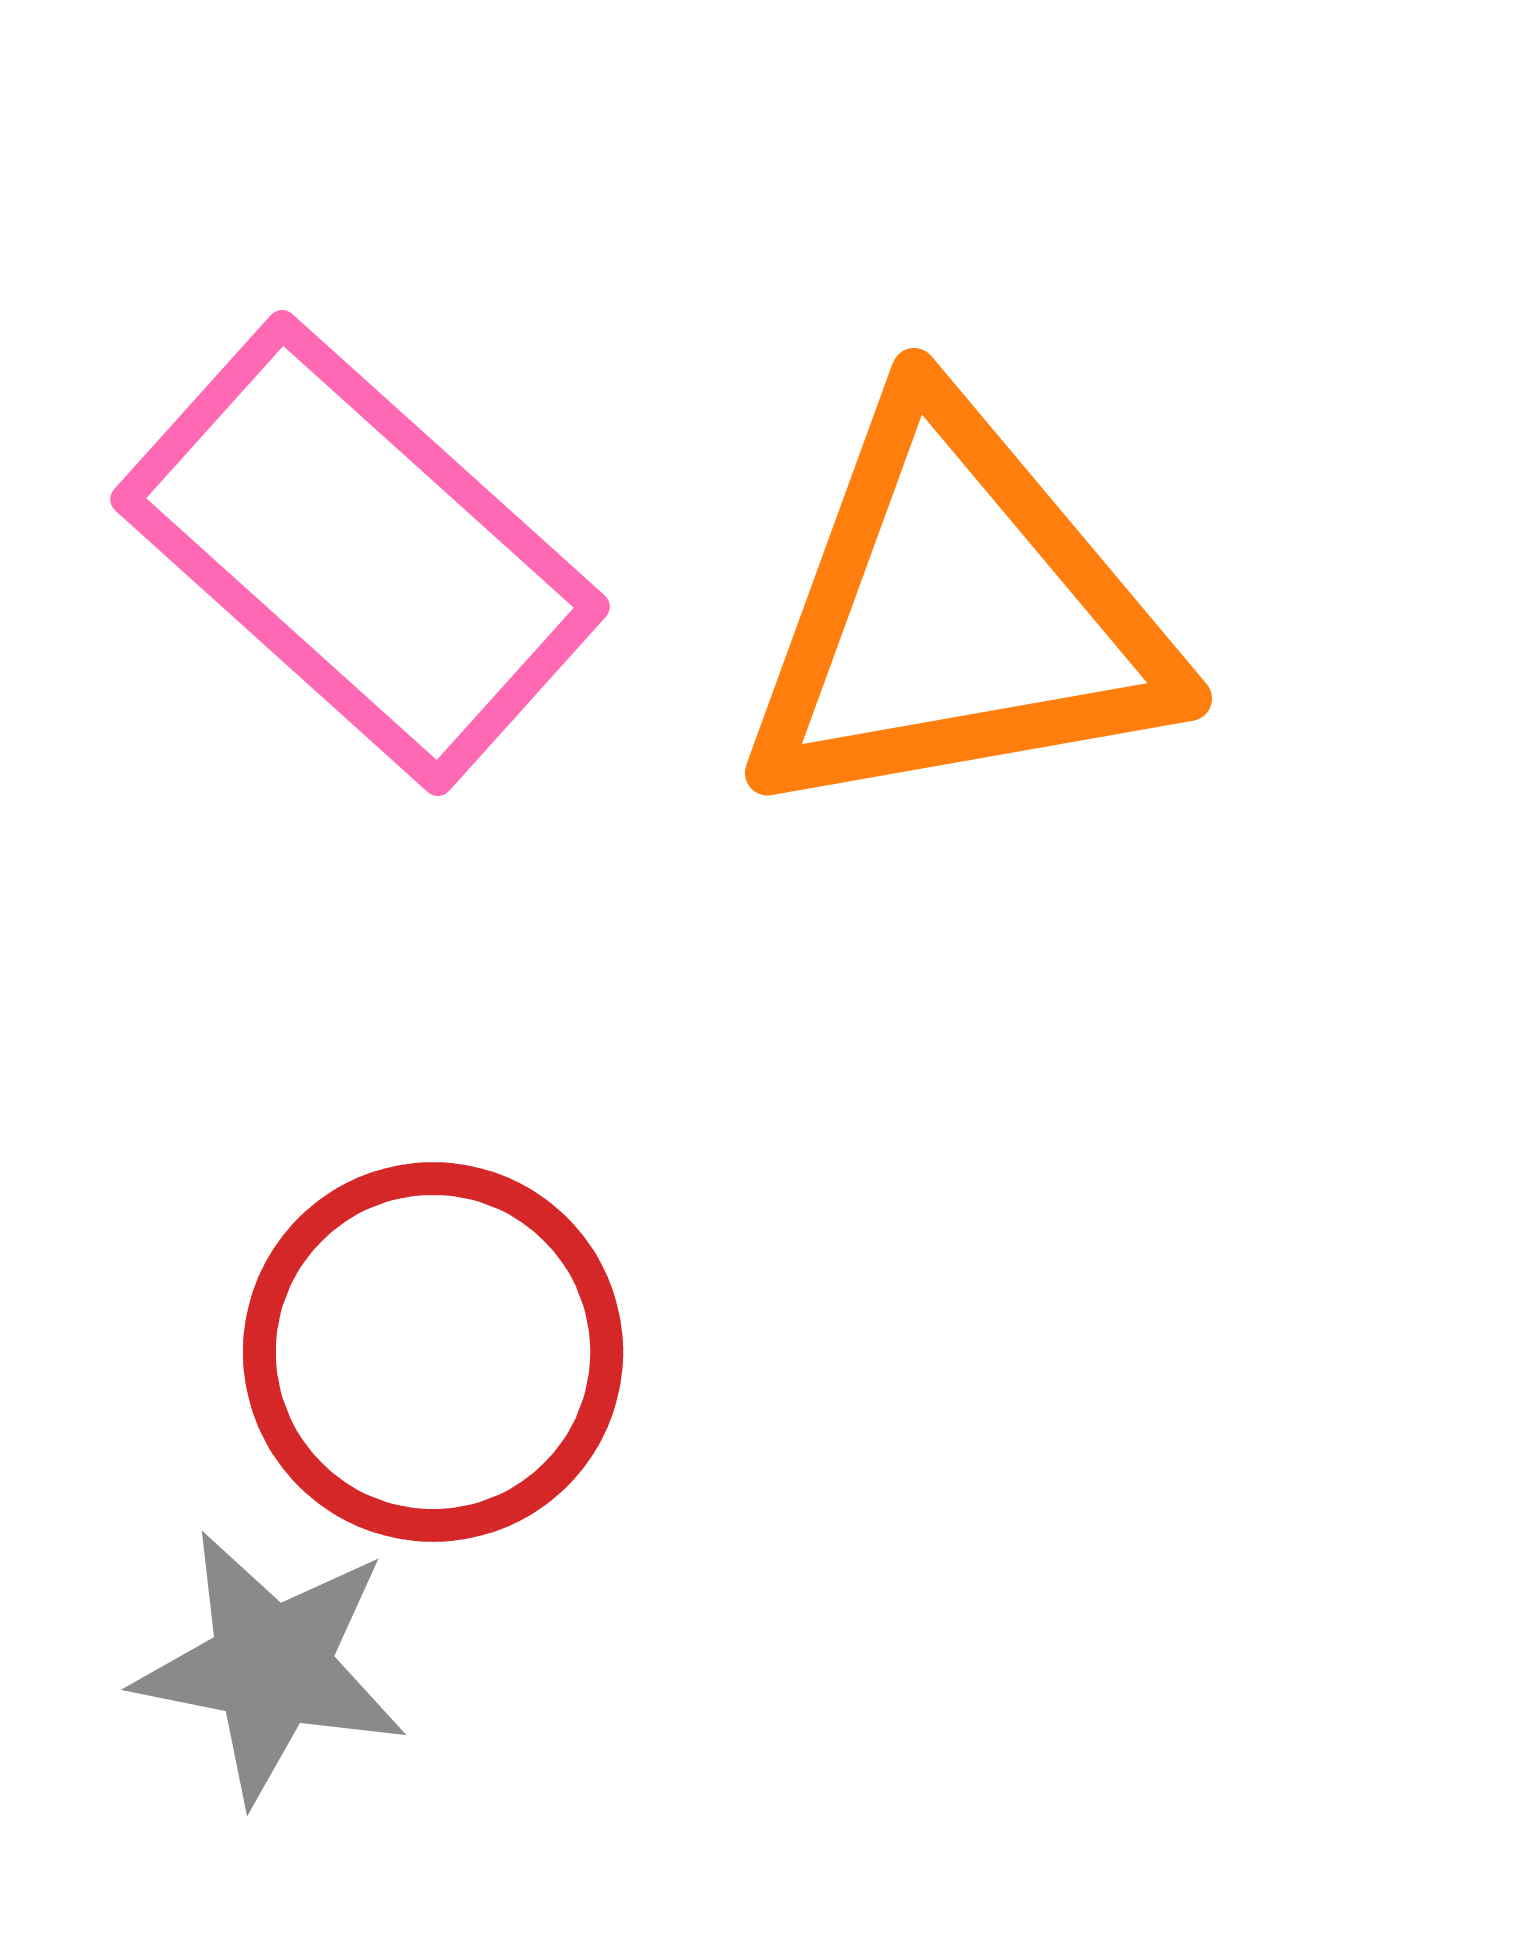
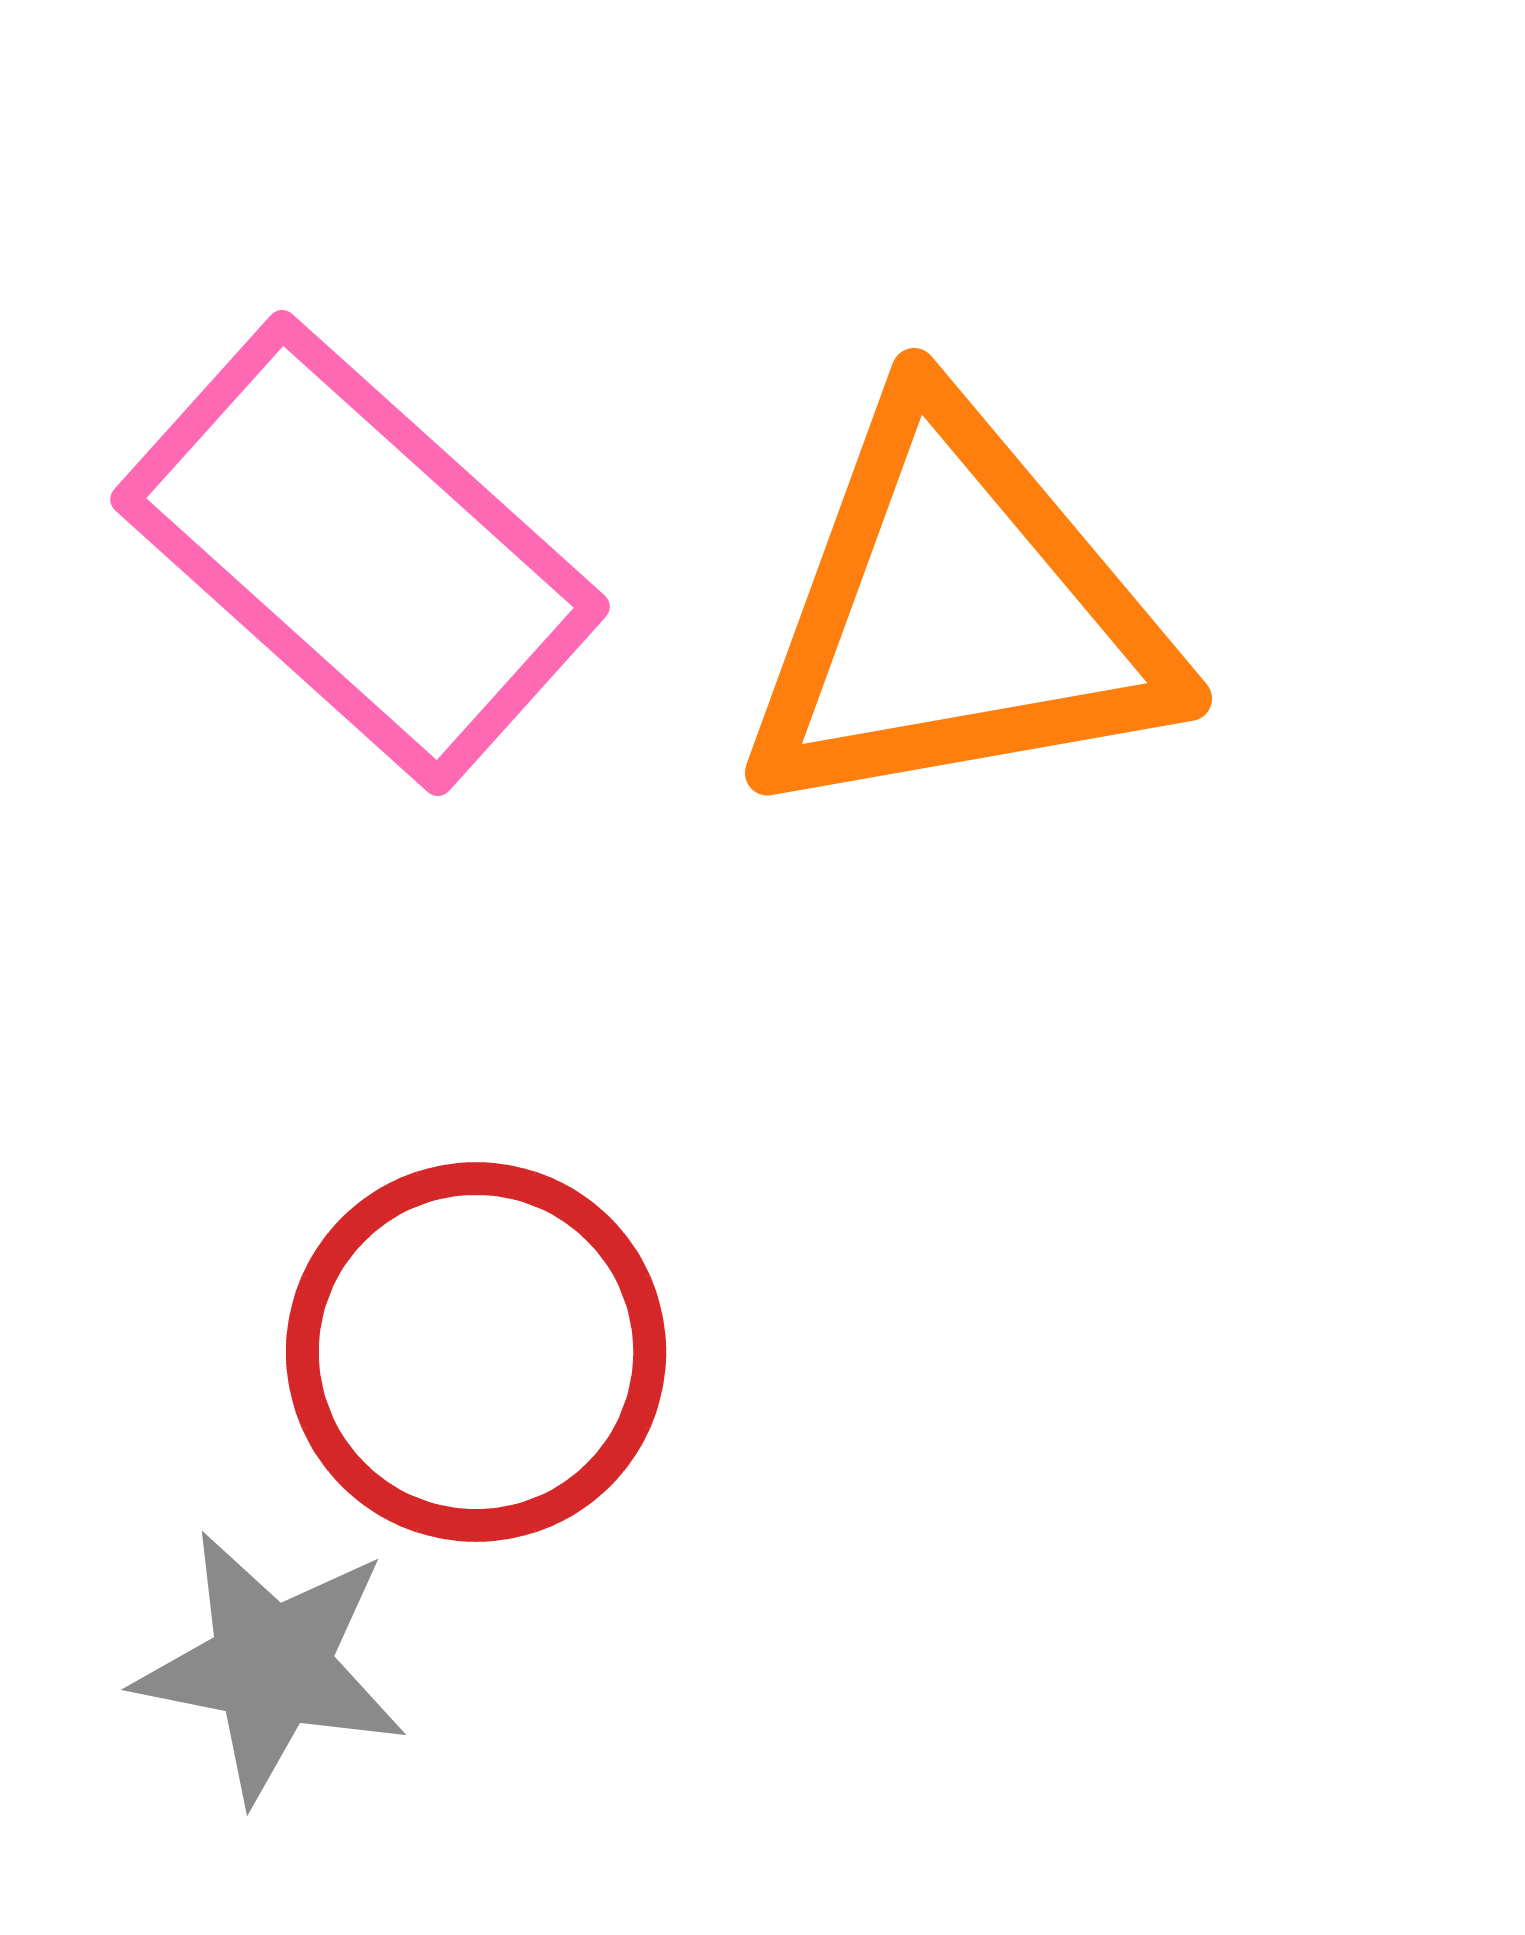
red circle: moved 43 px right
